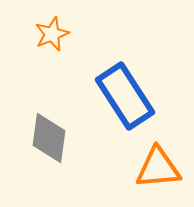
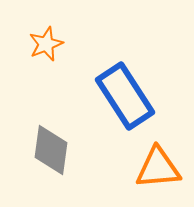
orange star: moved 6 px left, 10 px down
gray diamond: moved 2 px right, 12 px down
